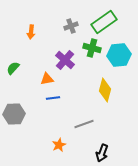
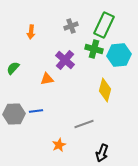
green rectangle: moved 3 px down; rotated 30 degrees counterclockwise
green cross: moved 2 px right, 1 px down
blue line: moved 17 px left, 13 px down
